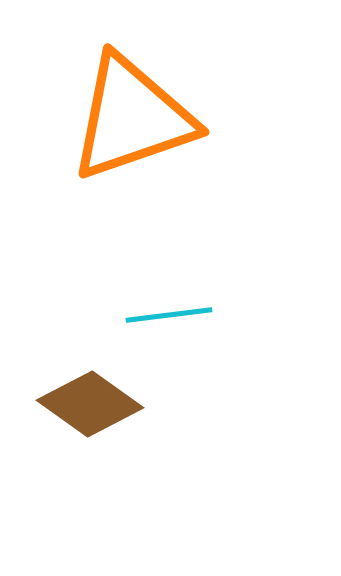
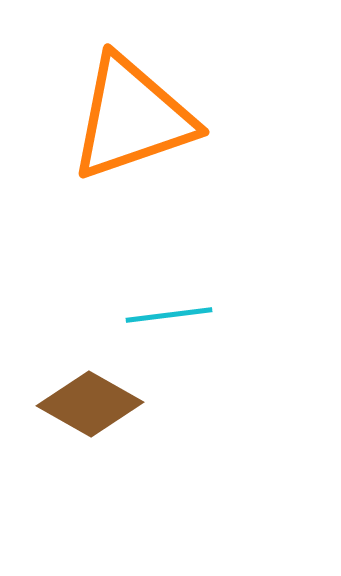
brown diamond: rotated 6 degrees counterclockwise
